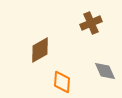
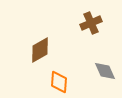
orange diamond: moved 3 px left
